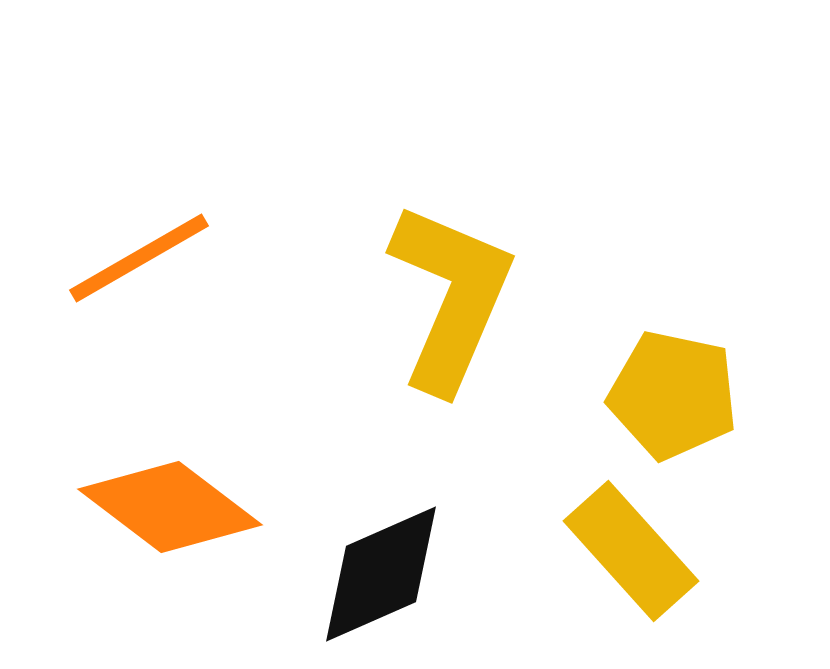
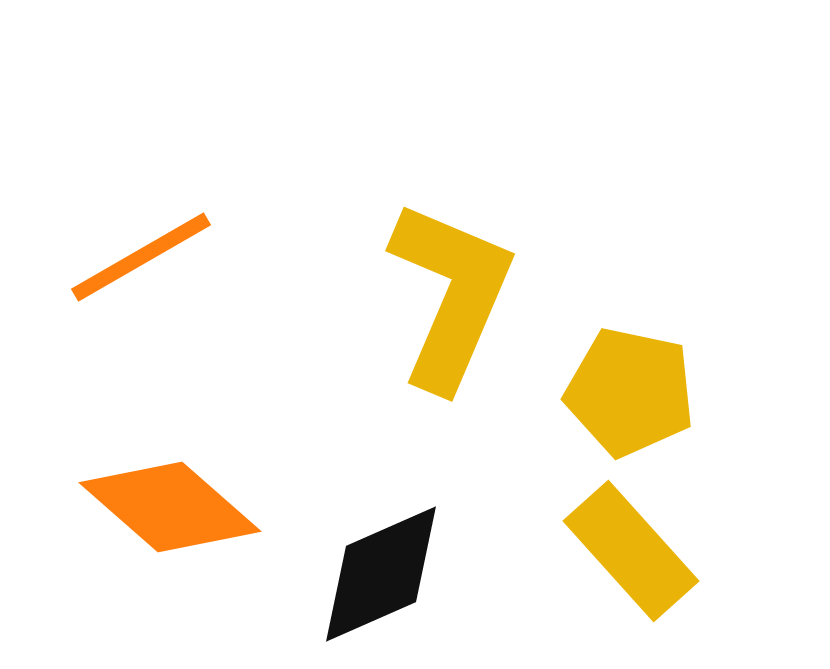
orange line: moved 2 px right, 1 px up
yellow L-shape: moved 2 px up
yellow pentagon: moved 43 px left, 3 px up
orange diamond: rotated 4 degrees clockwise
